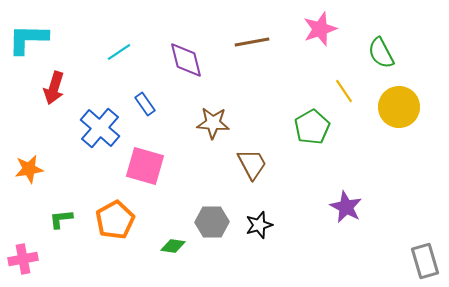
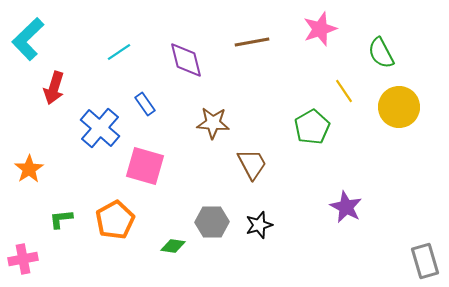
cyan L-shape: rotated 45 degrees counterclockwise
orange star: rotated 24 degrees counterclockwise
